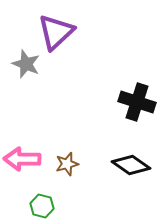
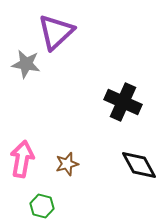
gray star: rotated 12 degrees counterclockwise
black cross: moved 14 px left; rotated 6 degrees clockwise
pink arrow: rotated 99 degrees clockwise
black diamond: moved 8 px right; rotated 27 degrees clockwise
